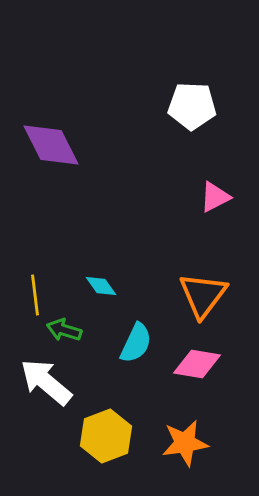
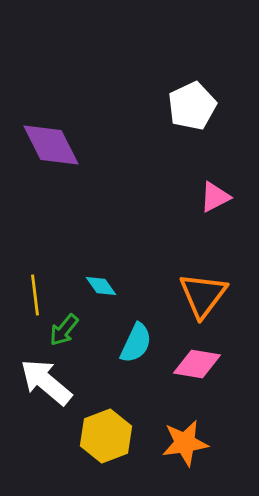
white pentagon: rotated 27 degrees counterclockwise
green arrow: rotated 68 degrees counterclockwise
